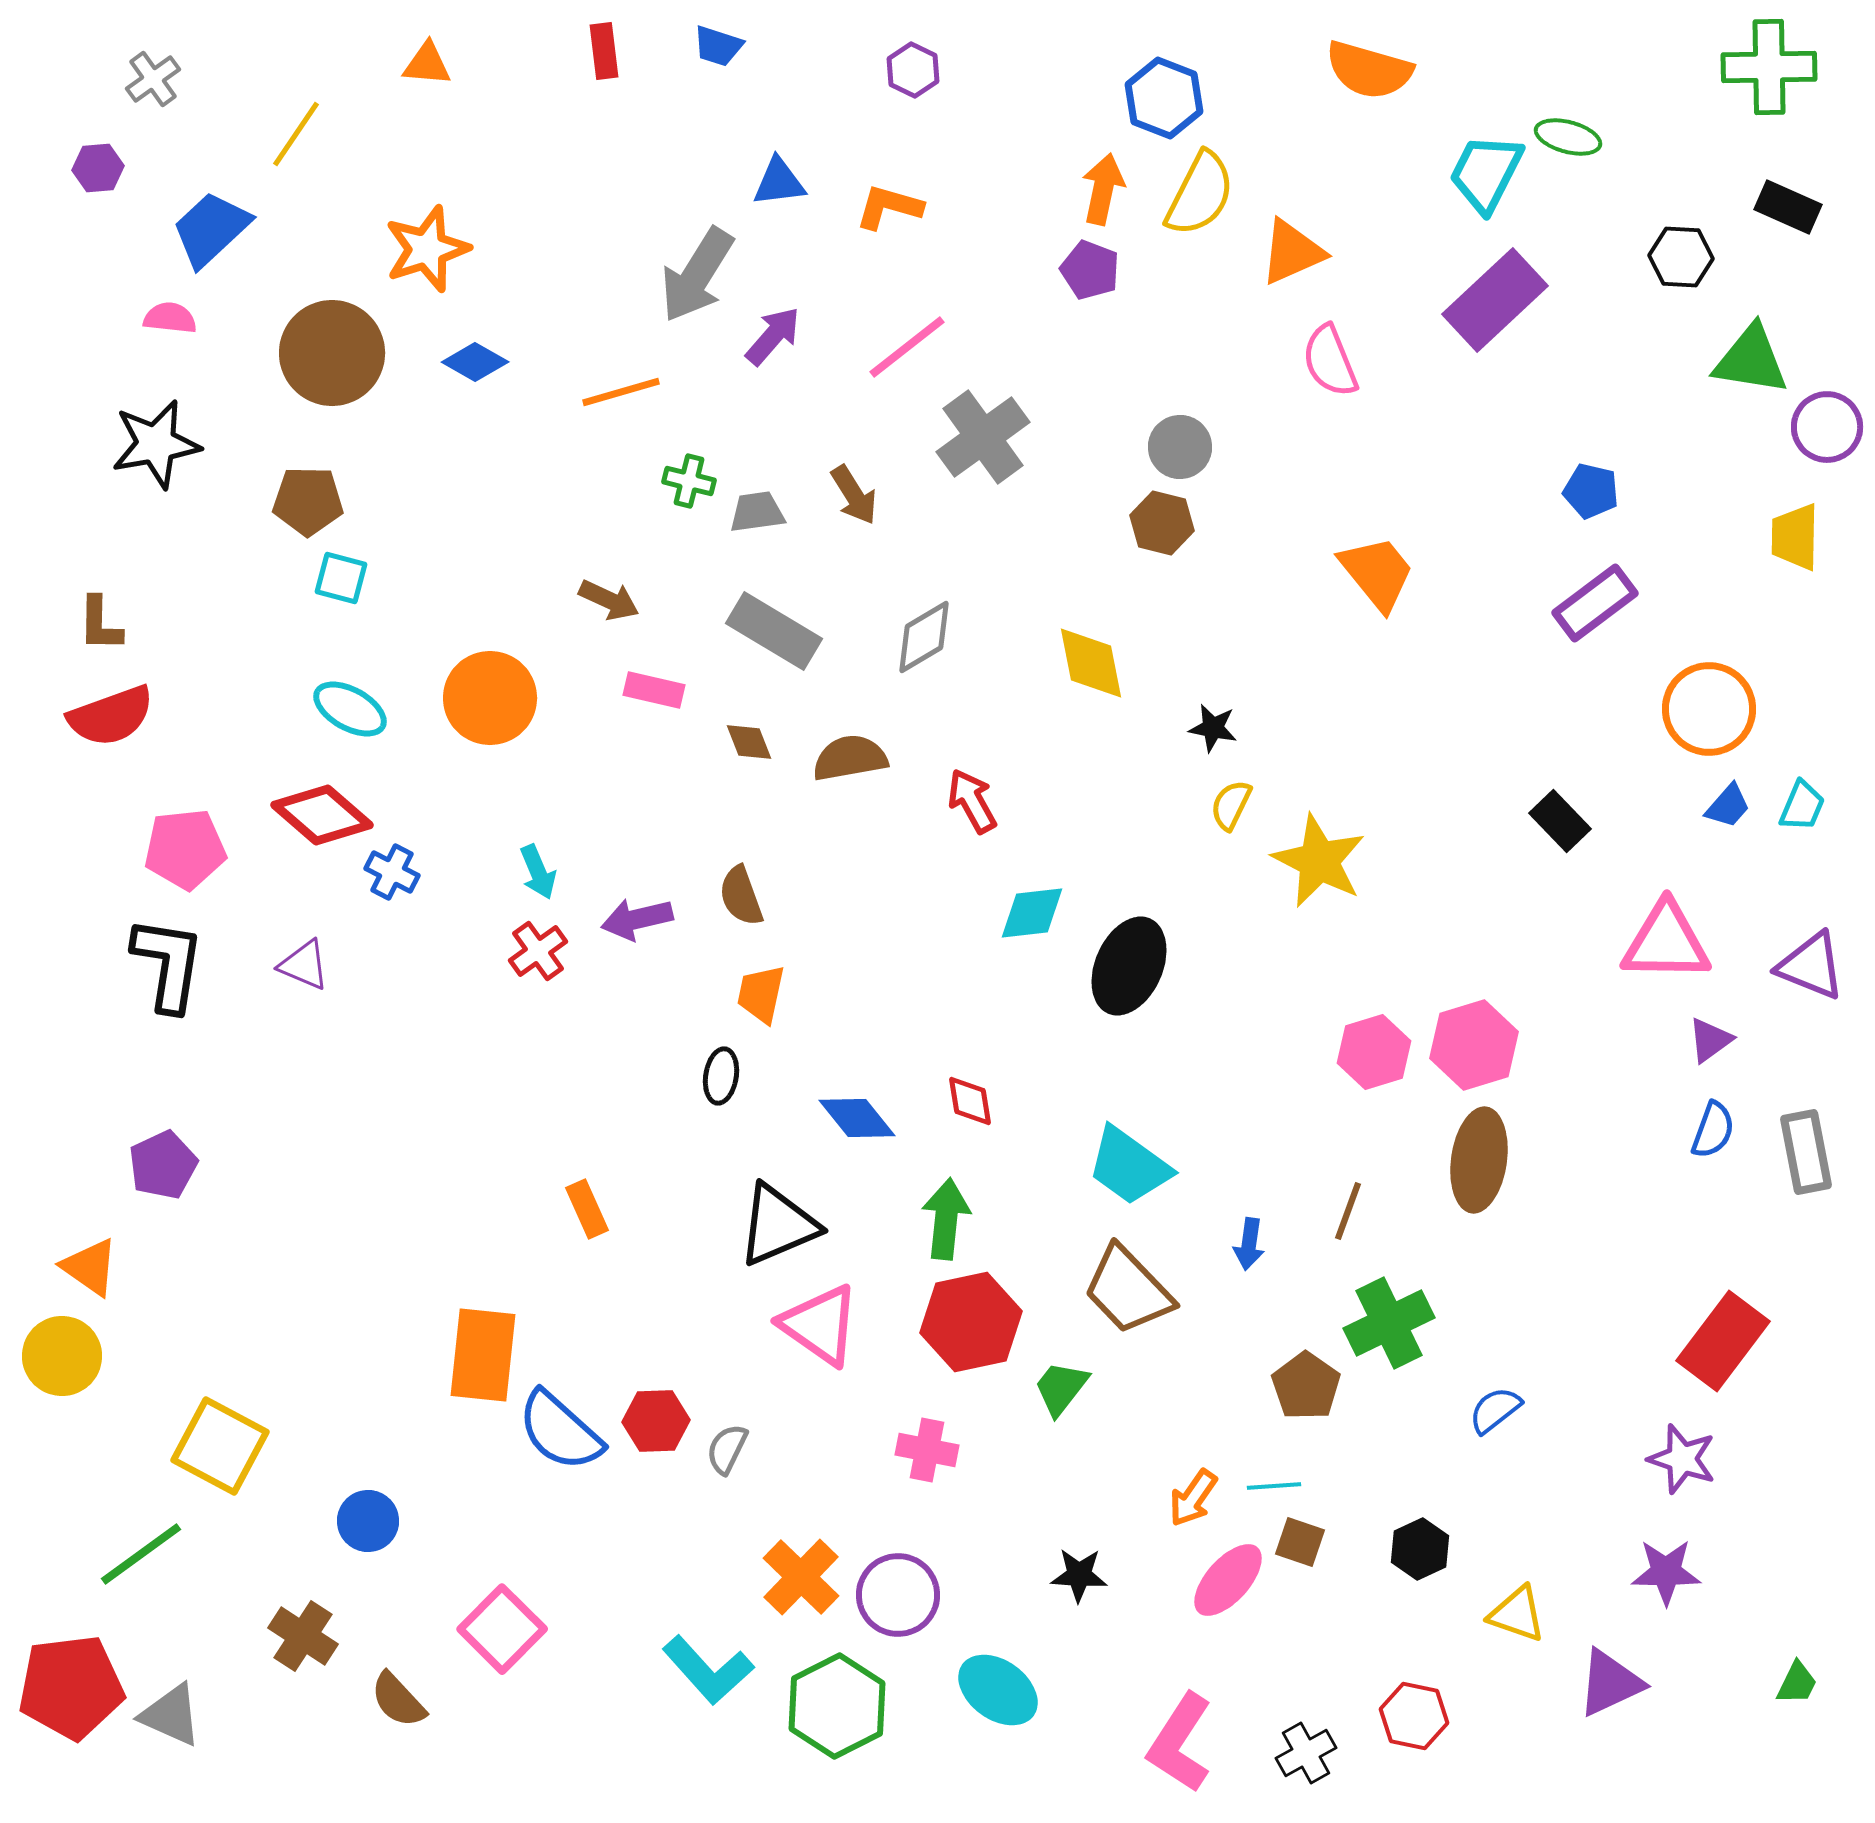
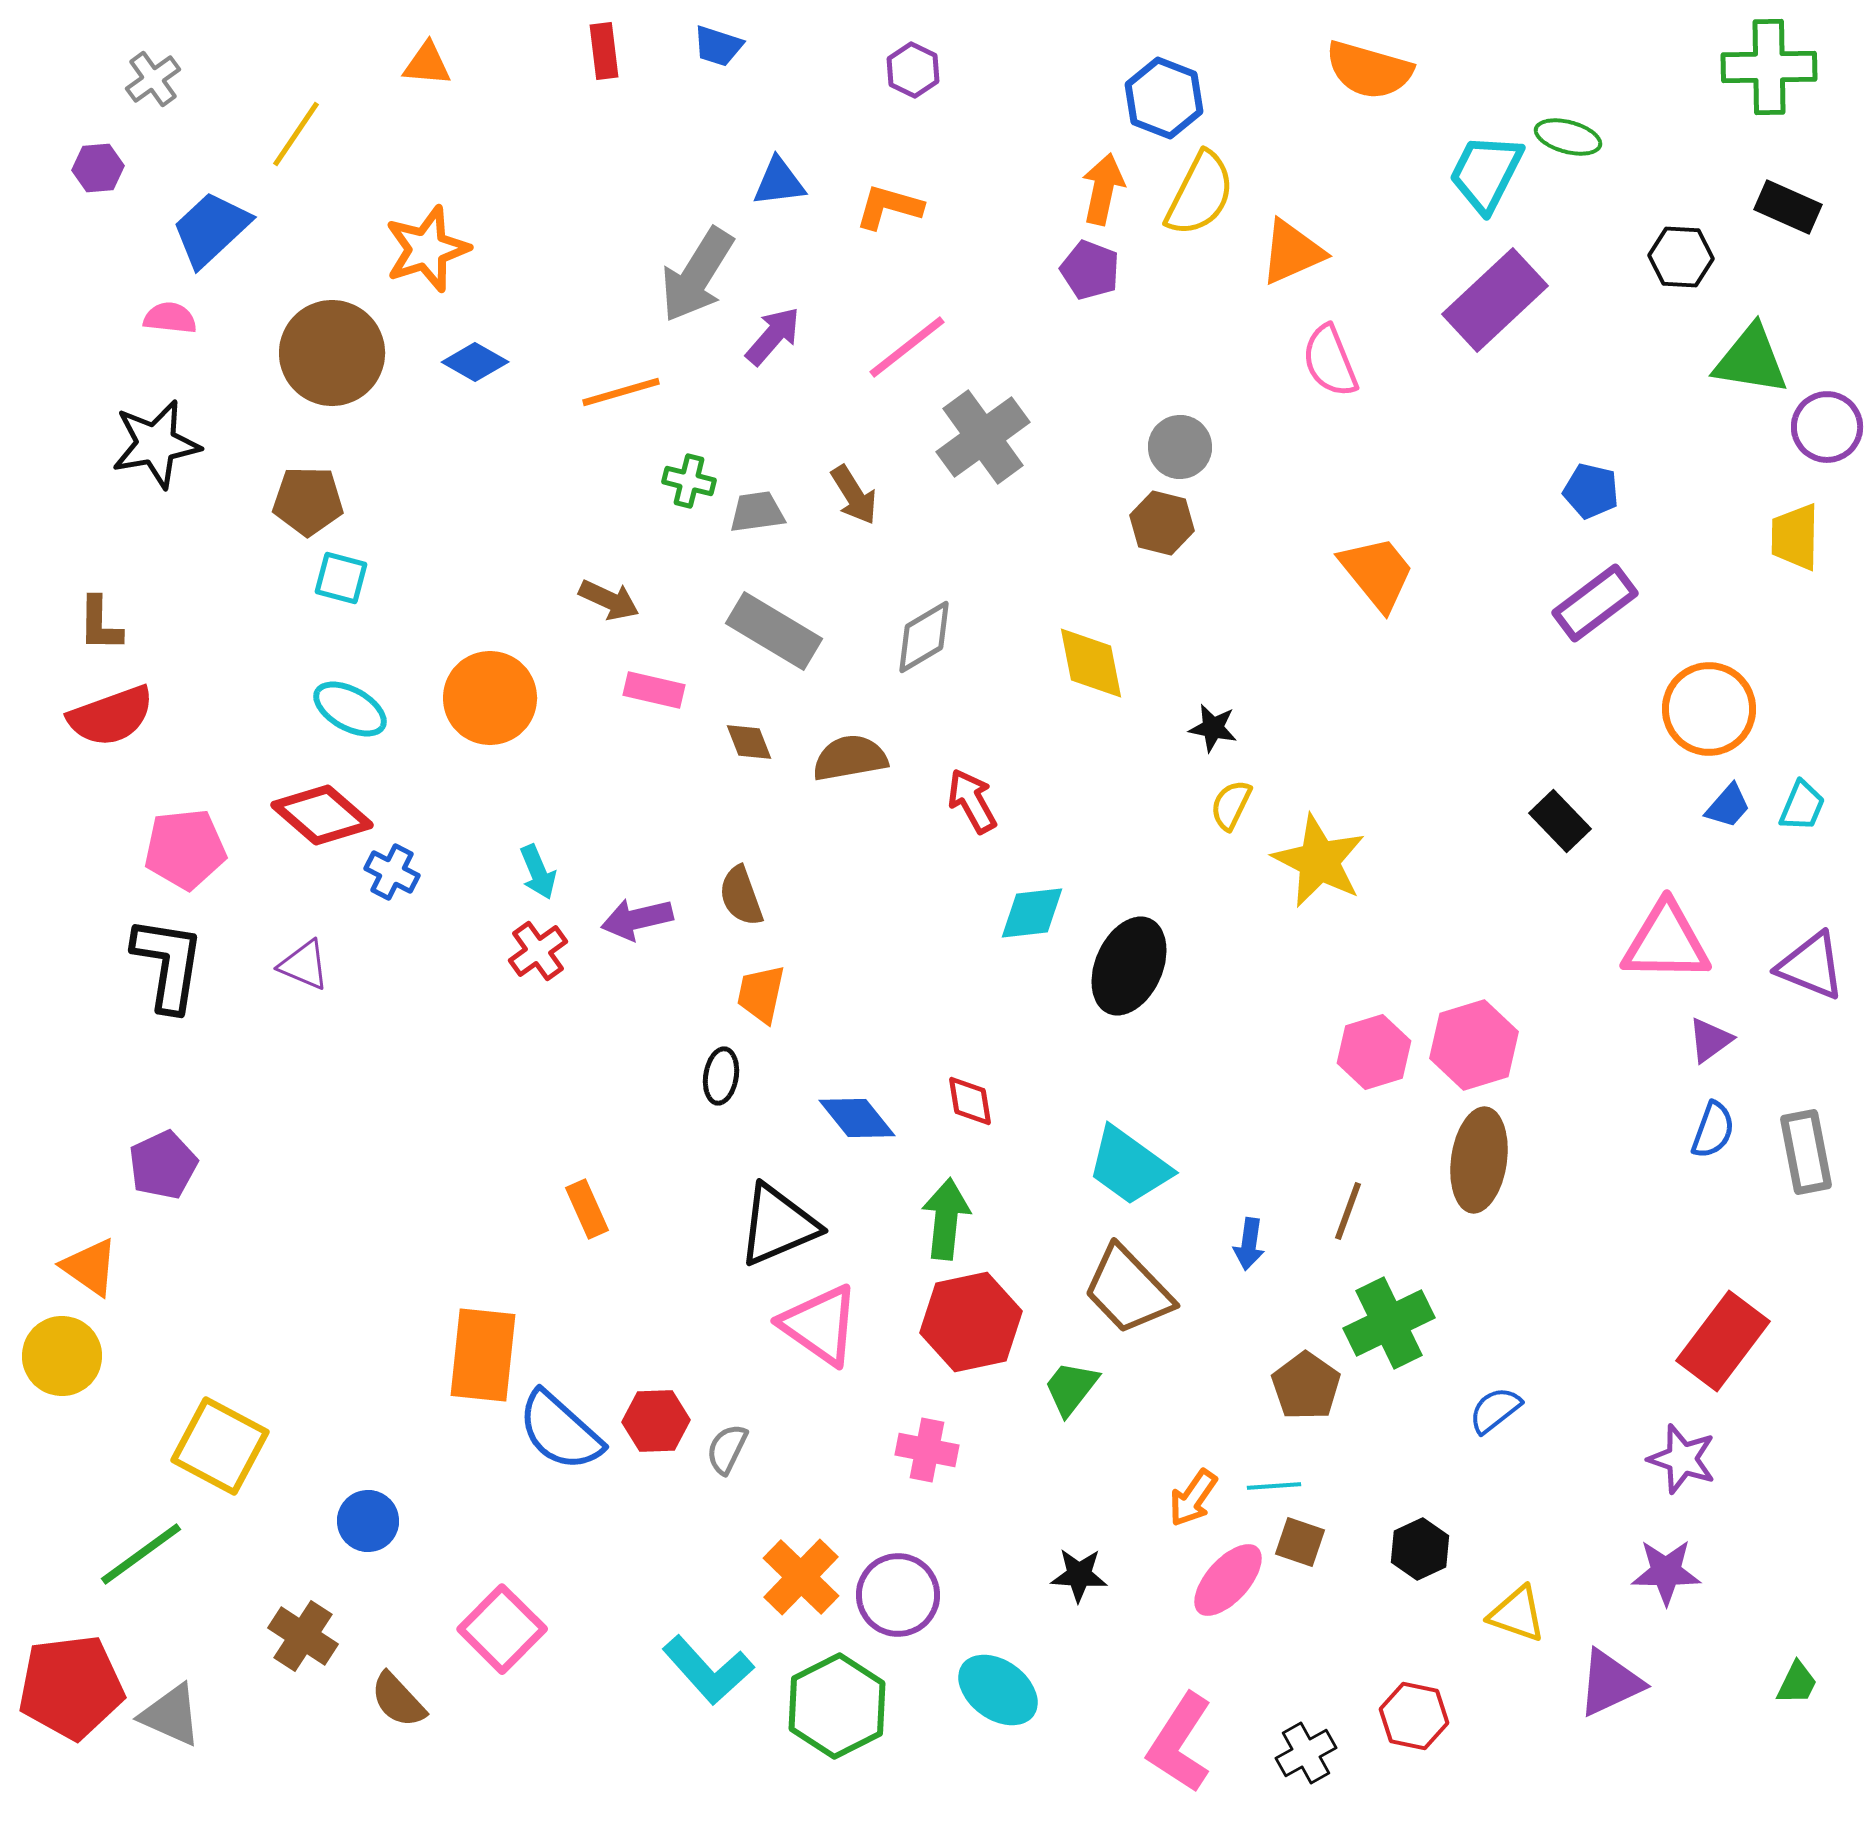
green trapezoid at (1061, 1388): moved 10 px right
